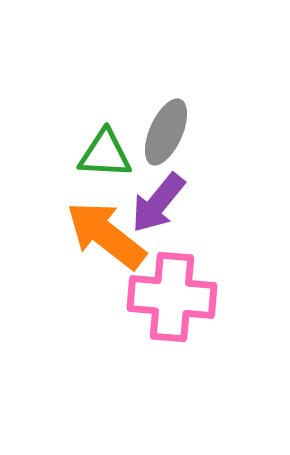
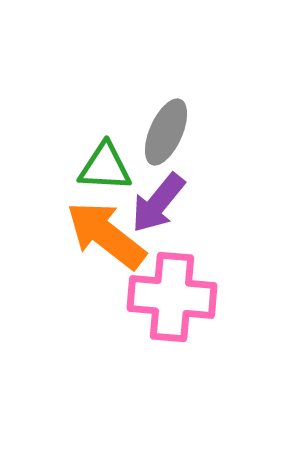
green triangle: moved 13 px down
